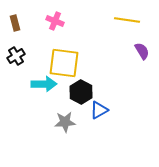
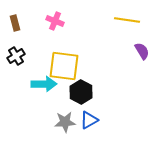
yellow square: moved 3 px down
blue triangle: moved 10 px left, 10 px down
